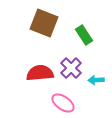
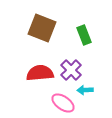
brown square: moved 2 px left, 5 px down
green rectangle: rotated 12 degrees clockwise
purple cross: moved 2 px down
cyan arrow: moved 11 px left, 10 px down
